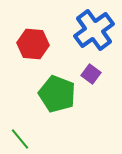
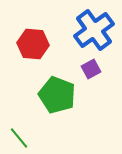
purple square: moved 5 px up; rotated 24 degrees clockwise
green pentagon: moved 1 px down
green line: moved 1 px left, 1 px up
